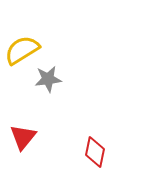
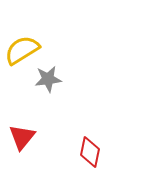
red triangle: moved 1 px left
red diamond: moved 5 px left
